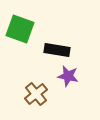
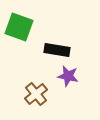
green square: moved 1 px left, 2 px up
